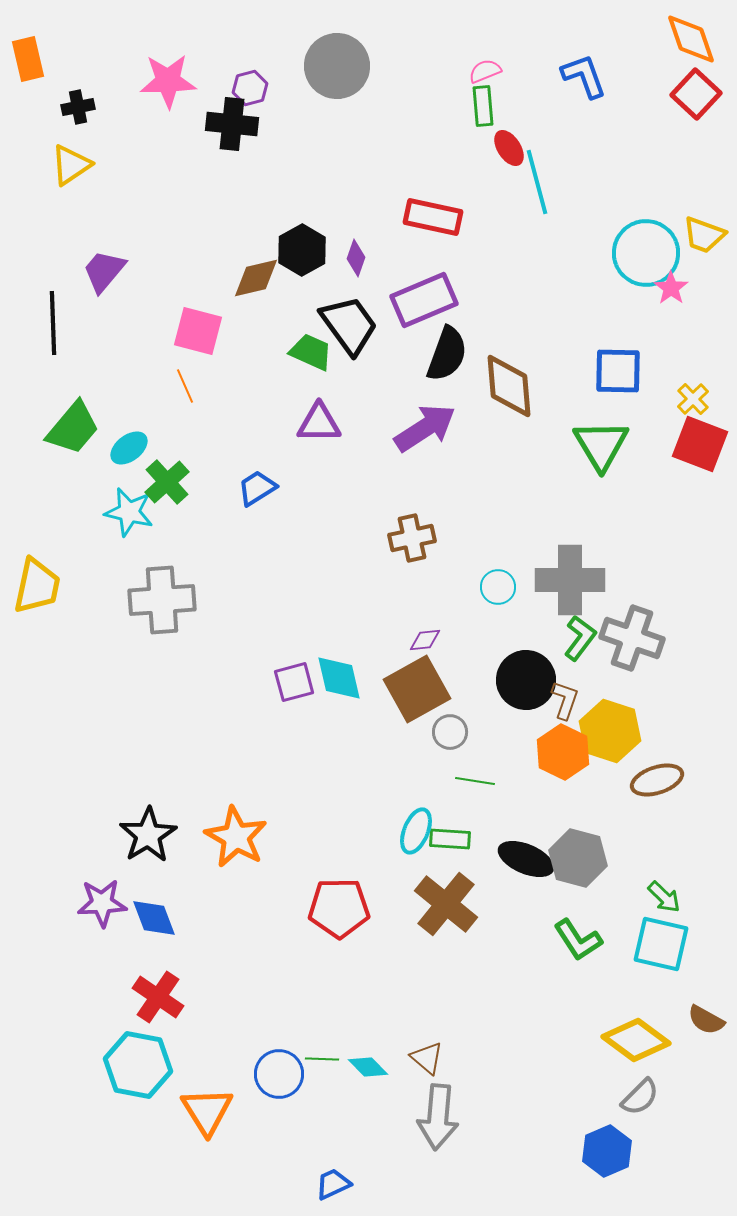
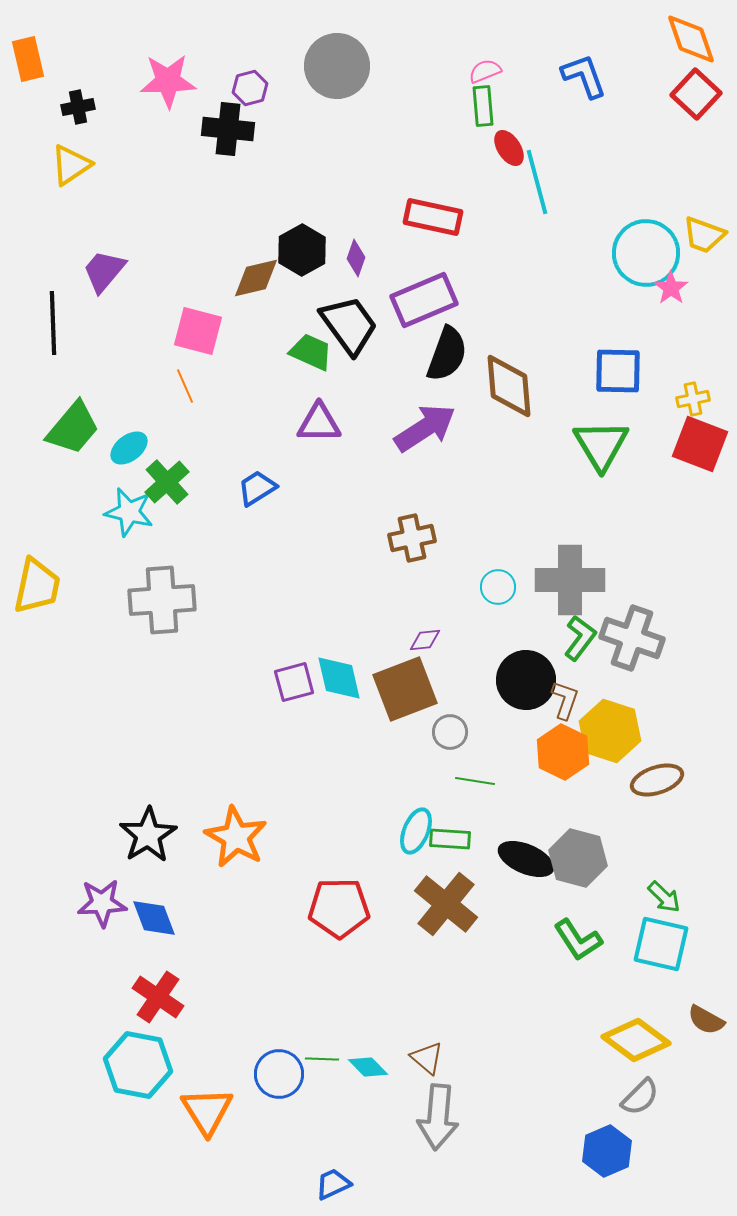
black cross at (232, 124): moved 4 px left, 5 px down
yellow cross at (693, 399): rotated 32 degrees clockwise
brown square at (417, 689): moved 12 px left; rotated 8 degrees clockwise
